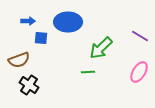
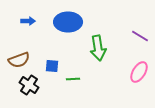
blue square: moved 11 px right, 28 px down
green arrow: moved 3 px left; rotated 55 degrees counterclockwise
green line: moved 15 px left, 7 px down
